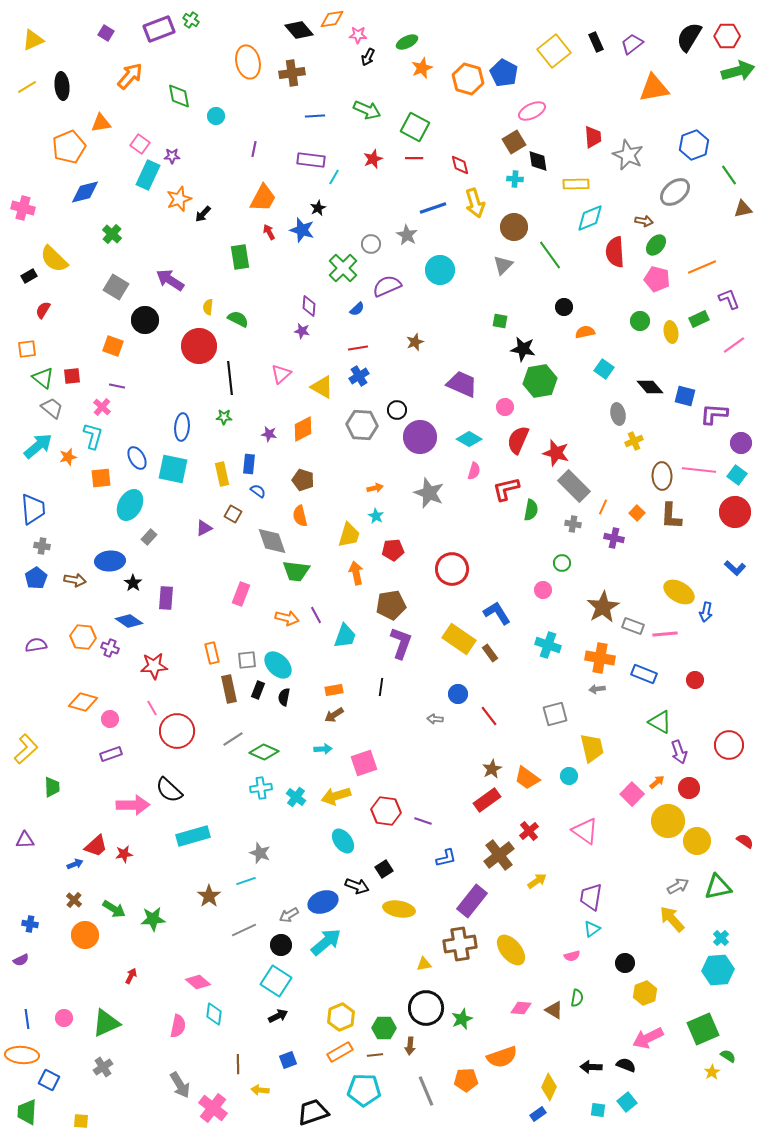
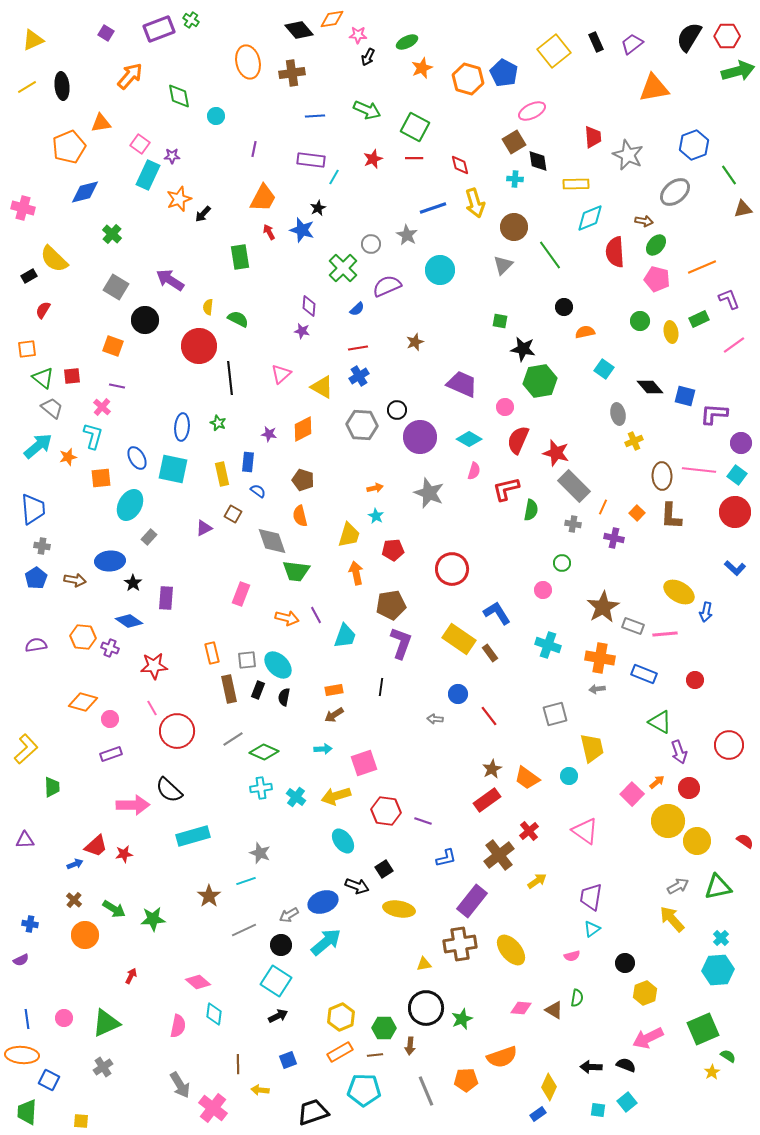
green star at (224, 417): moved 6 px left, 6 px down; rotated 21 degrees clockwise
blue rectangle at (249, 464): moved 1 px left, 2 px up
